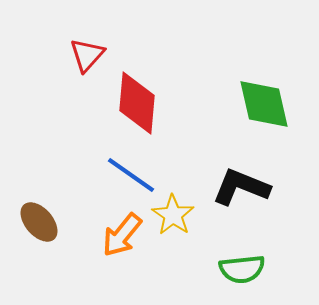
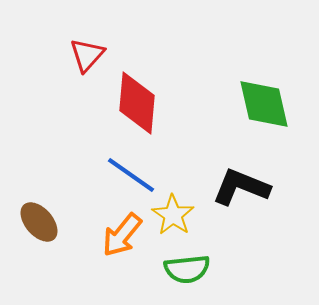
green semicircle: moved 55 px left
